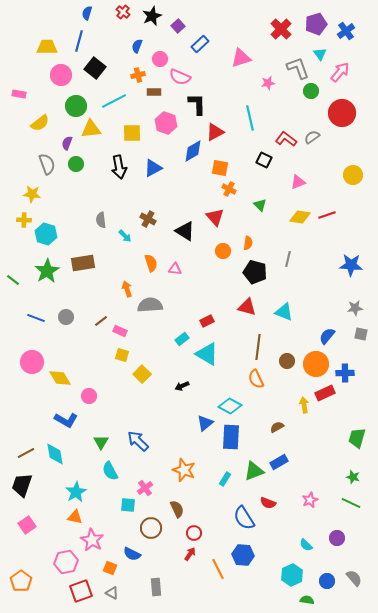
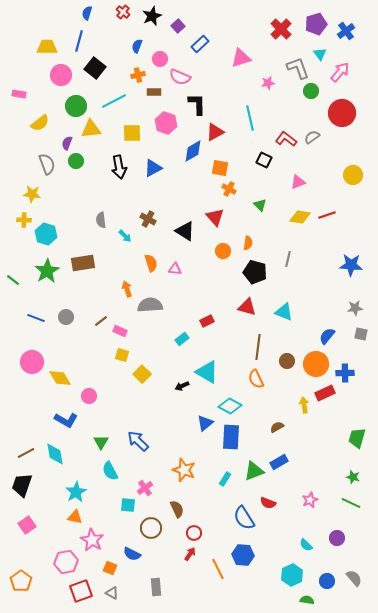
green circle at (76, 164): moved 3 px up
cyan triangle at (207, 354): moved 18 px down
